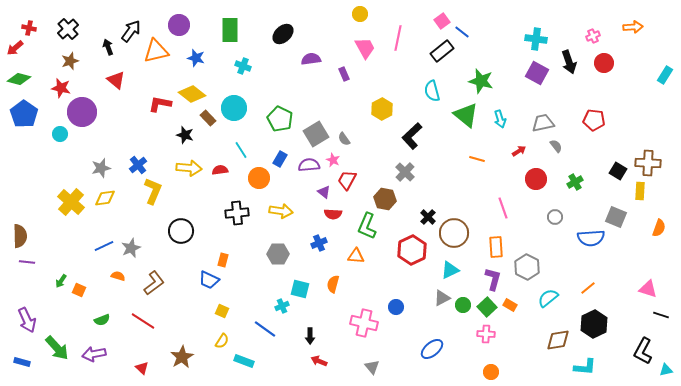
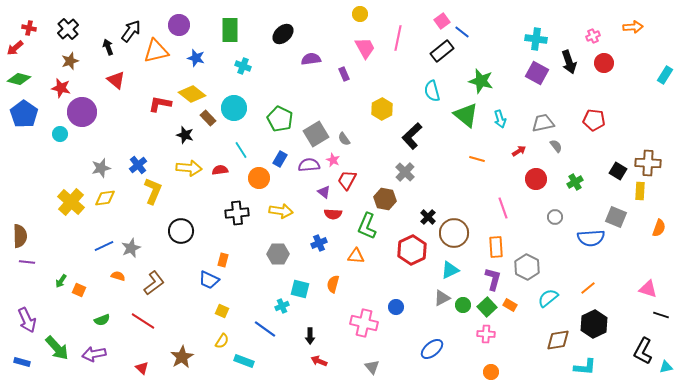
cyan triangle at (666, 370): moved 3 px up
